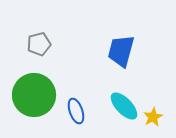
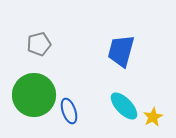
blue ellipse: moved 7 px left
